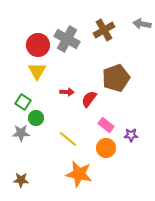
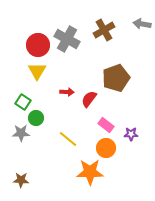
purple star: moved 1 px up
orange star: moved 11 px right, 2 px up; rotated 12 degrees counterclockwise
